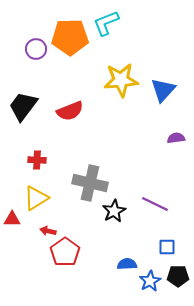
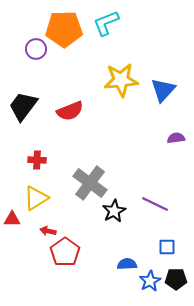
orange pentagon: moved 6 px left, 8 px up
gray cross: rotated 24 degrees clockwise
black pentagon: moved 2 px left, 3 px down
